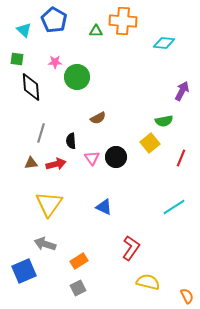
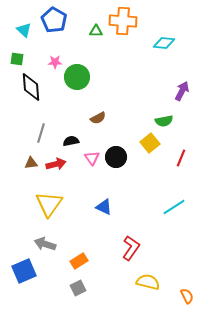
black semicircle: rotated 84 degrees clockwise
